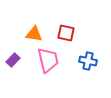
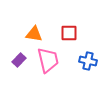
red square: moved 3 px right; rotated 12 degrees counterclockwise
purple rectangle: moved 6 px right
